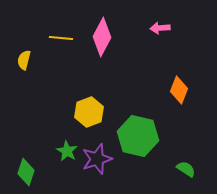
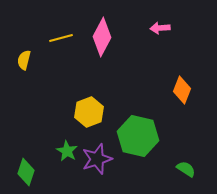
yellow line: rotated 20 degrees counterclockwise
orange diamond: moved 3 px right
